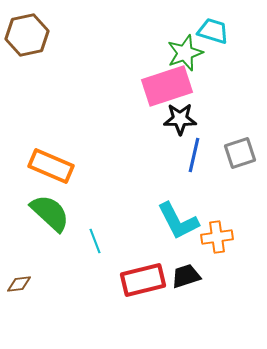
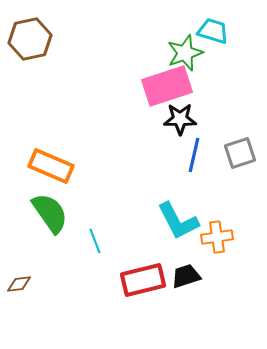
brown hexagon: moved 3 px right, 4 px down
green semicircle: rotated 12 degrees clockwise
